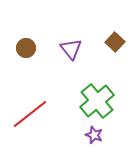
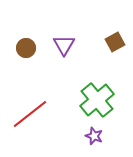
brown square: rotated 18 degrees clockwise
purple triangle: moved 7 px left, 4 px up; rotated 10 degrees clockwise
green cross: moved 1 px up
purple star: moved 1 px down
